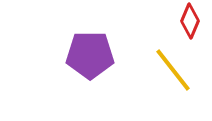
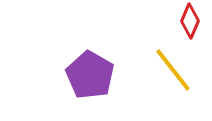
purple pentagon: moved 20 px down; rotated 30 degrees clockwise
